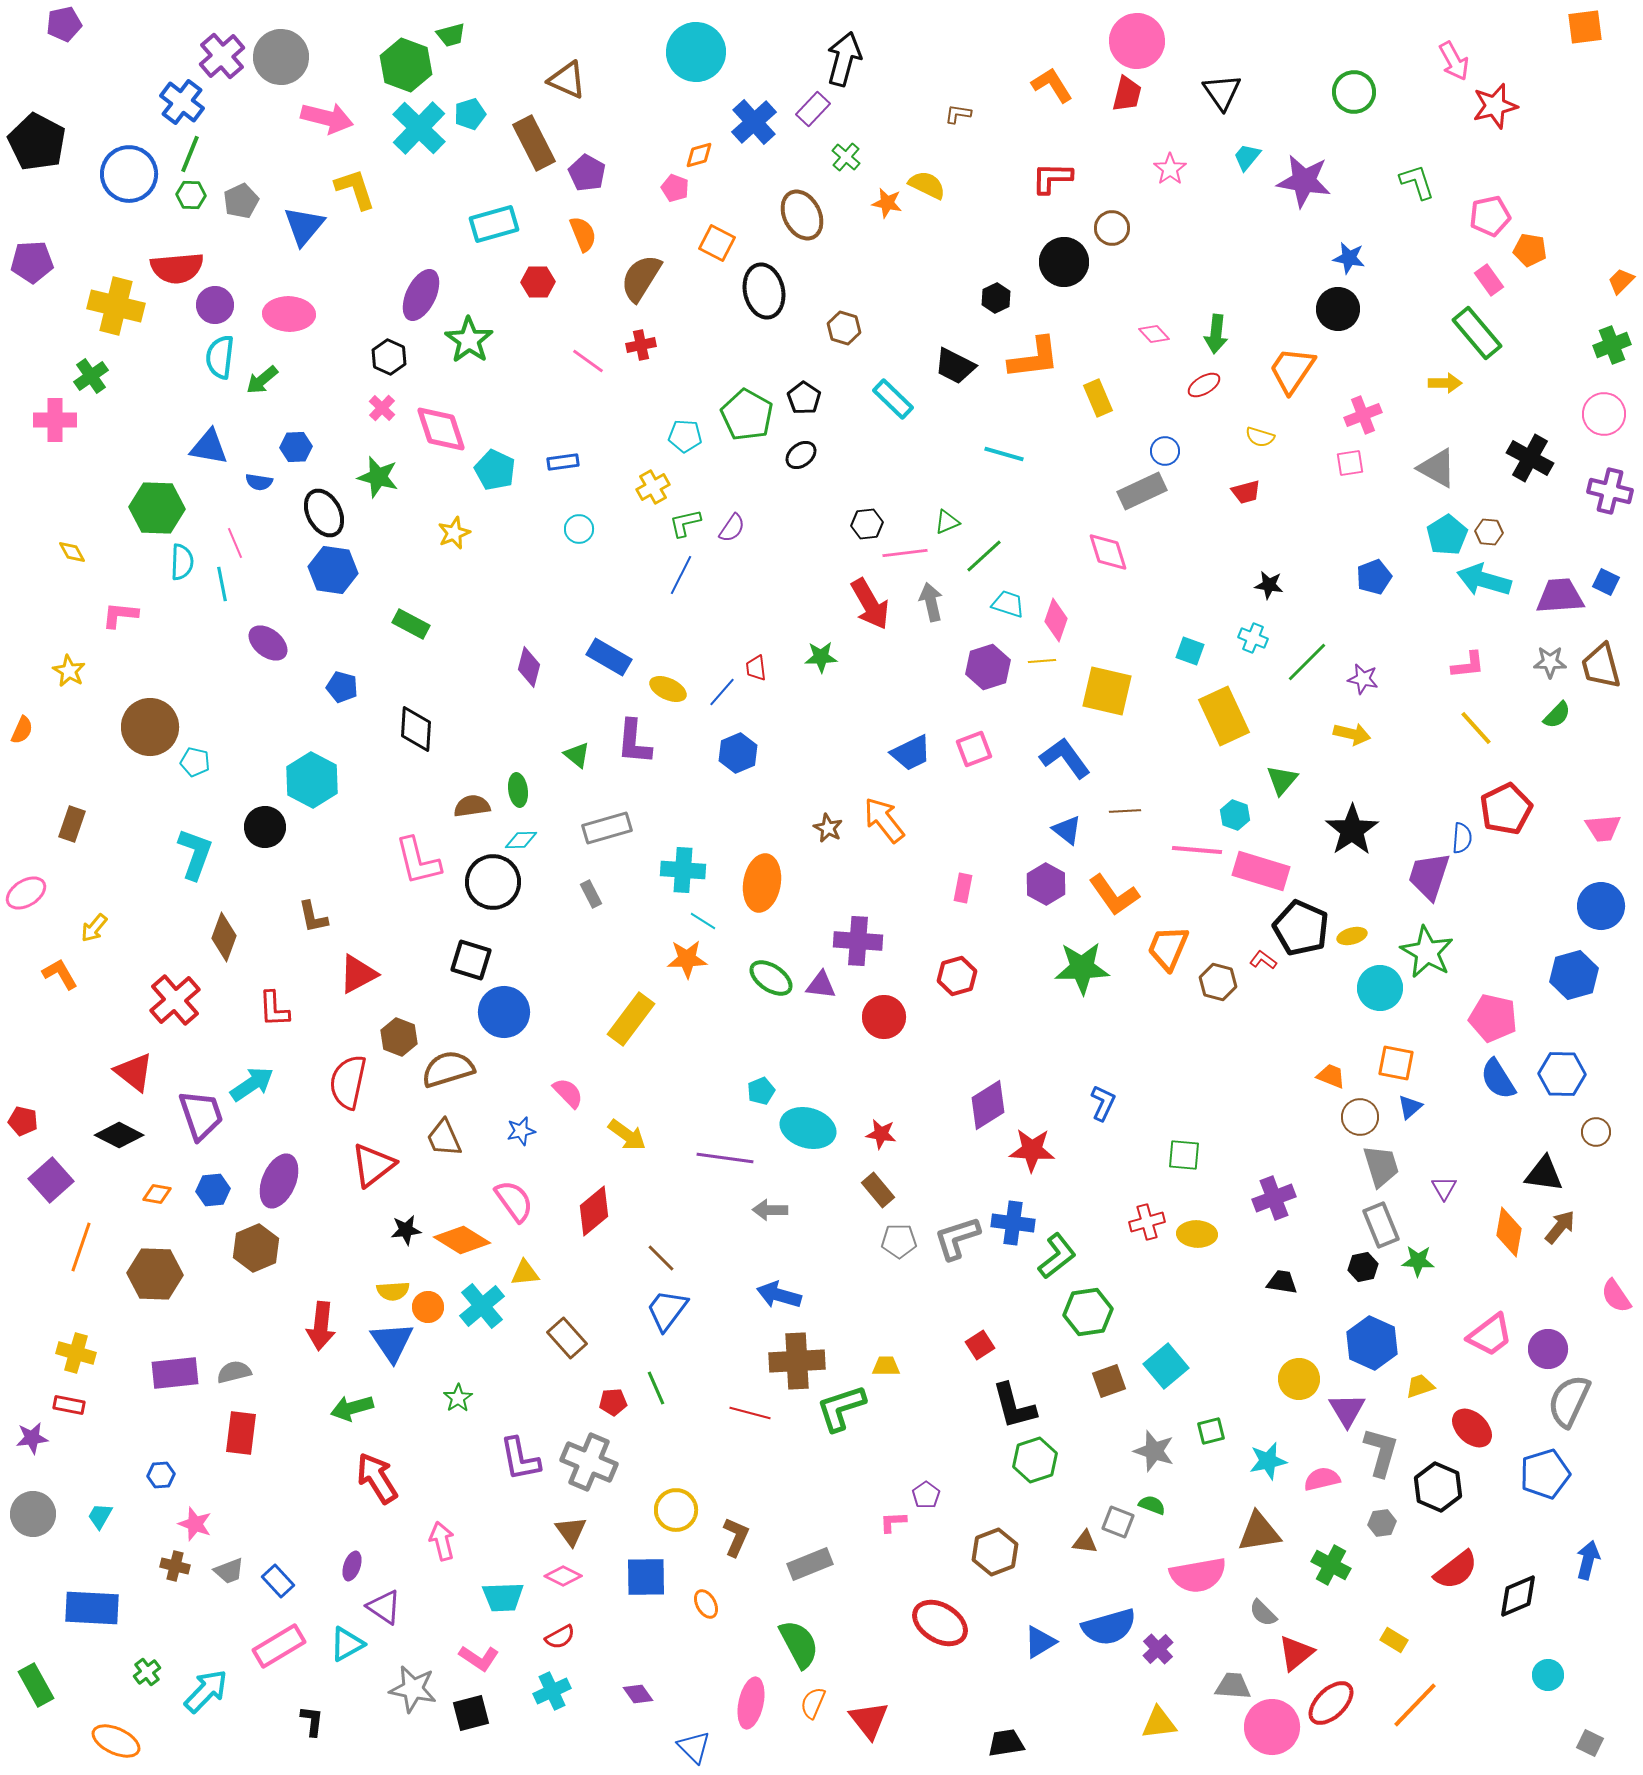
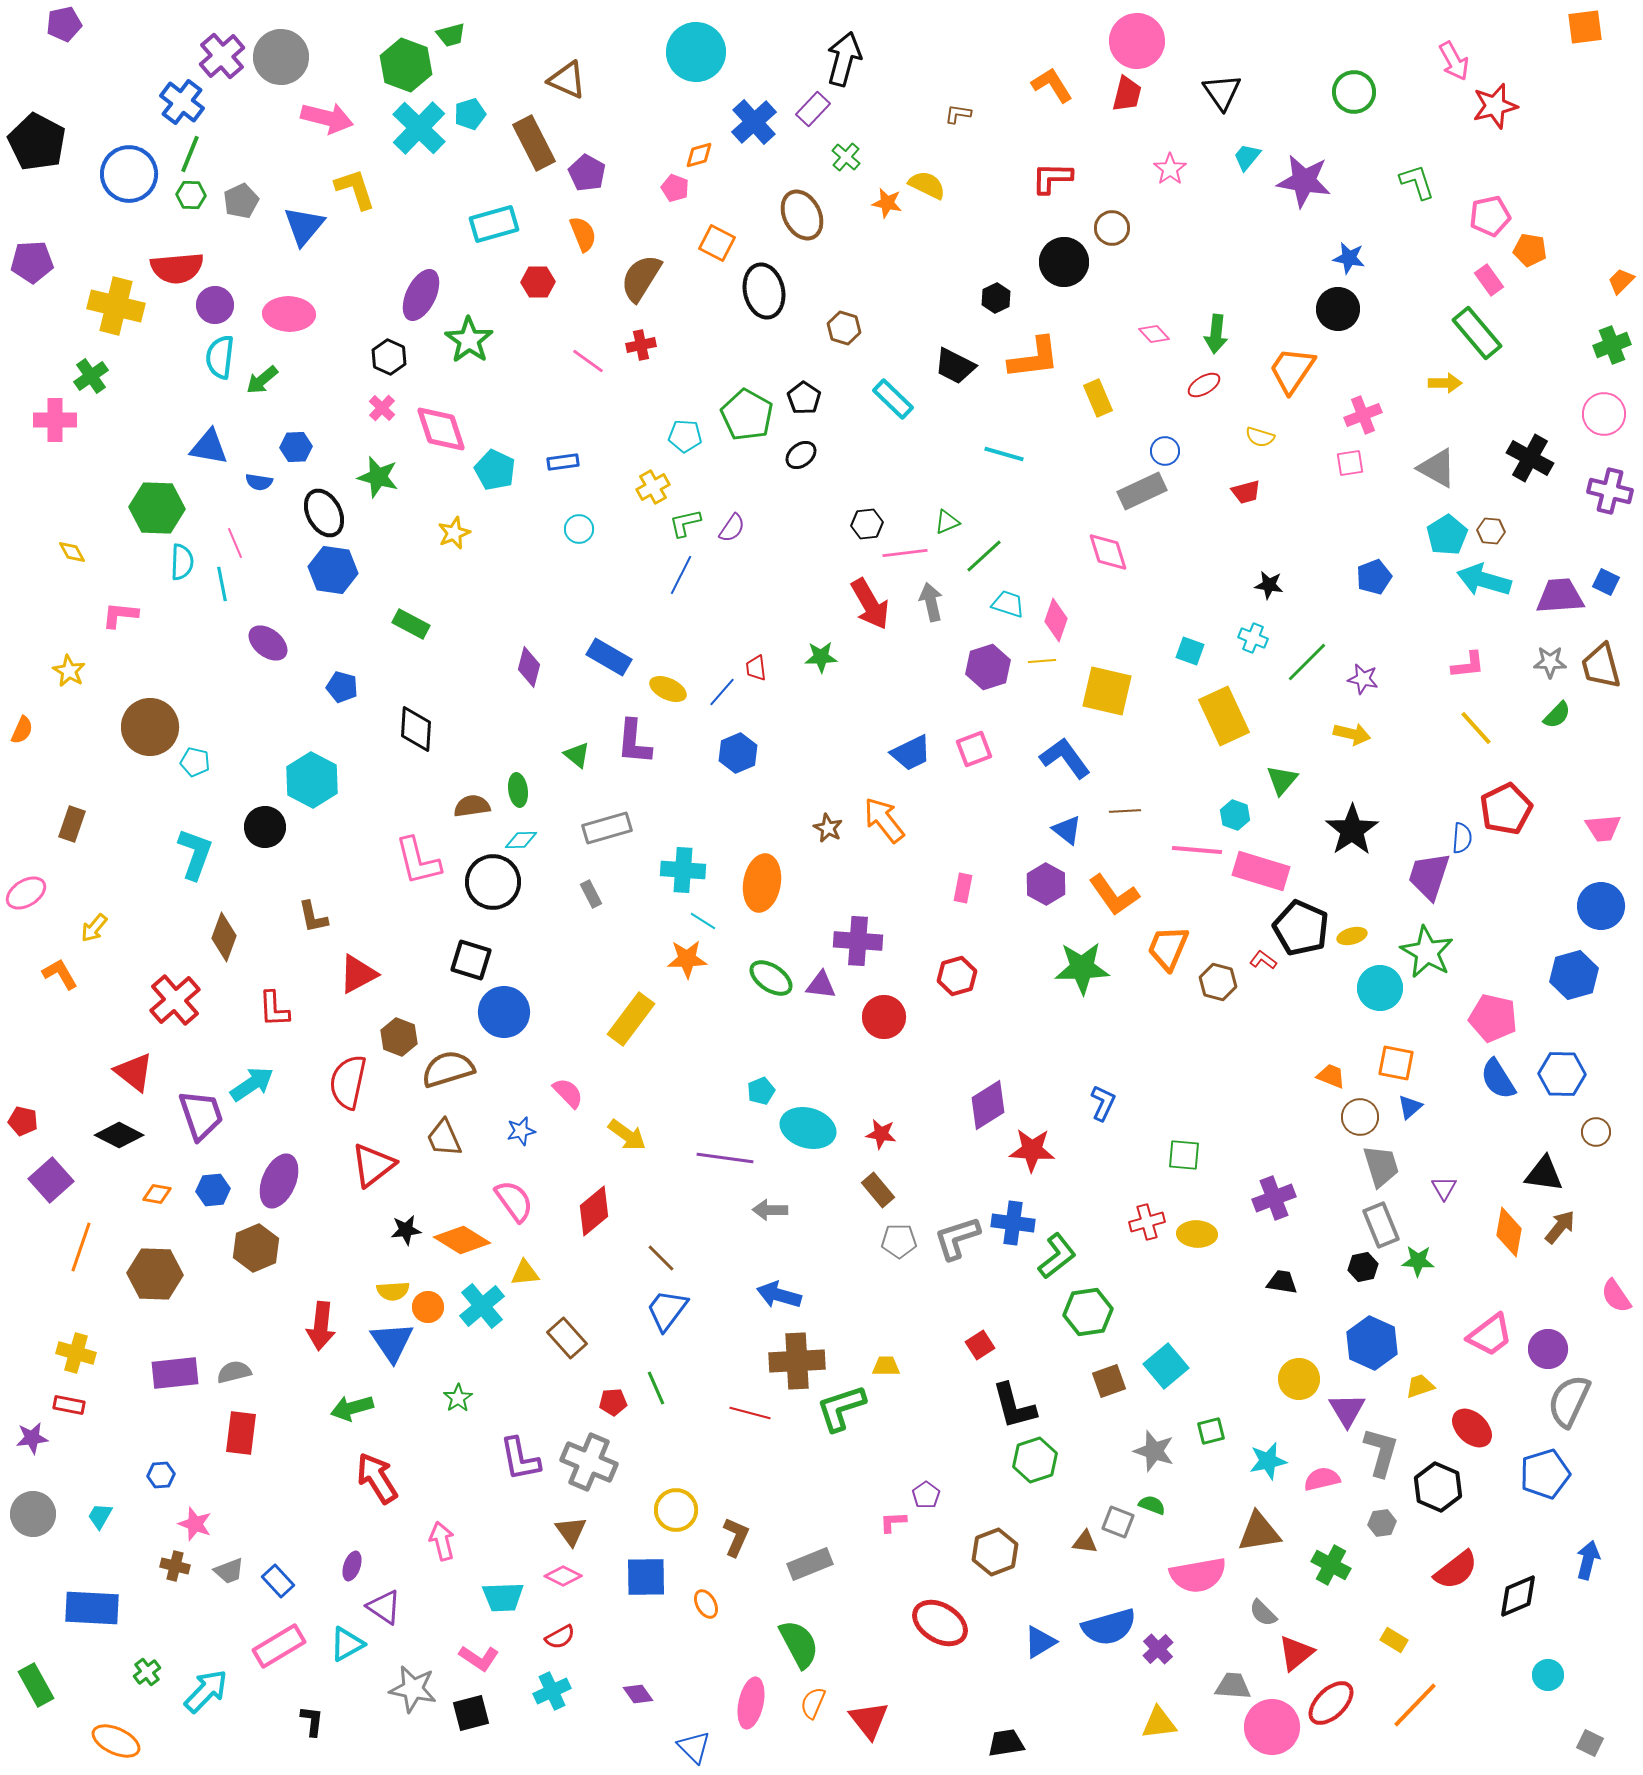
brown hexagon at (1489, 532): moved 2 px right, 1 px up
